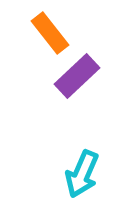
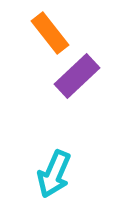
cyan arrow: moved 28 px left
